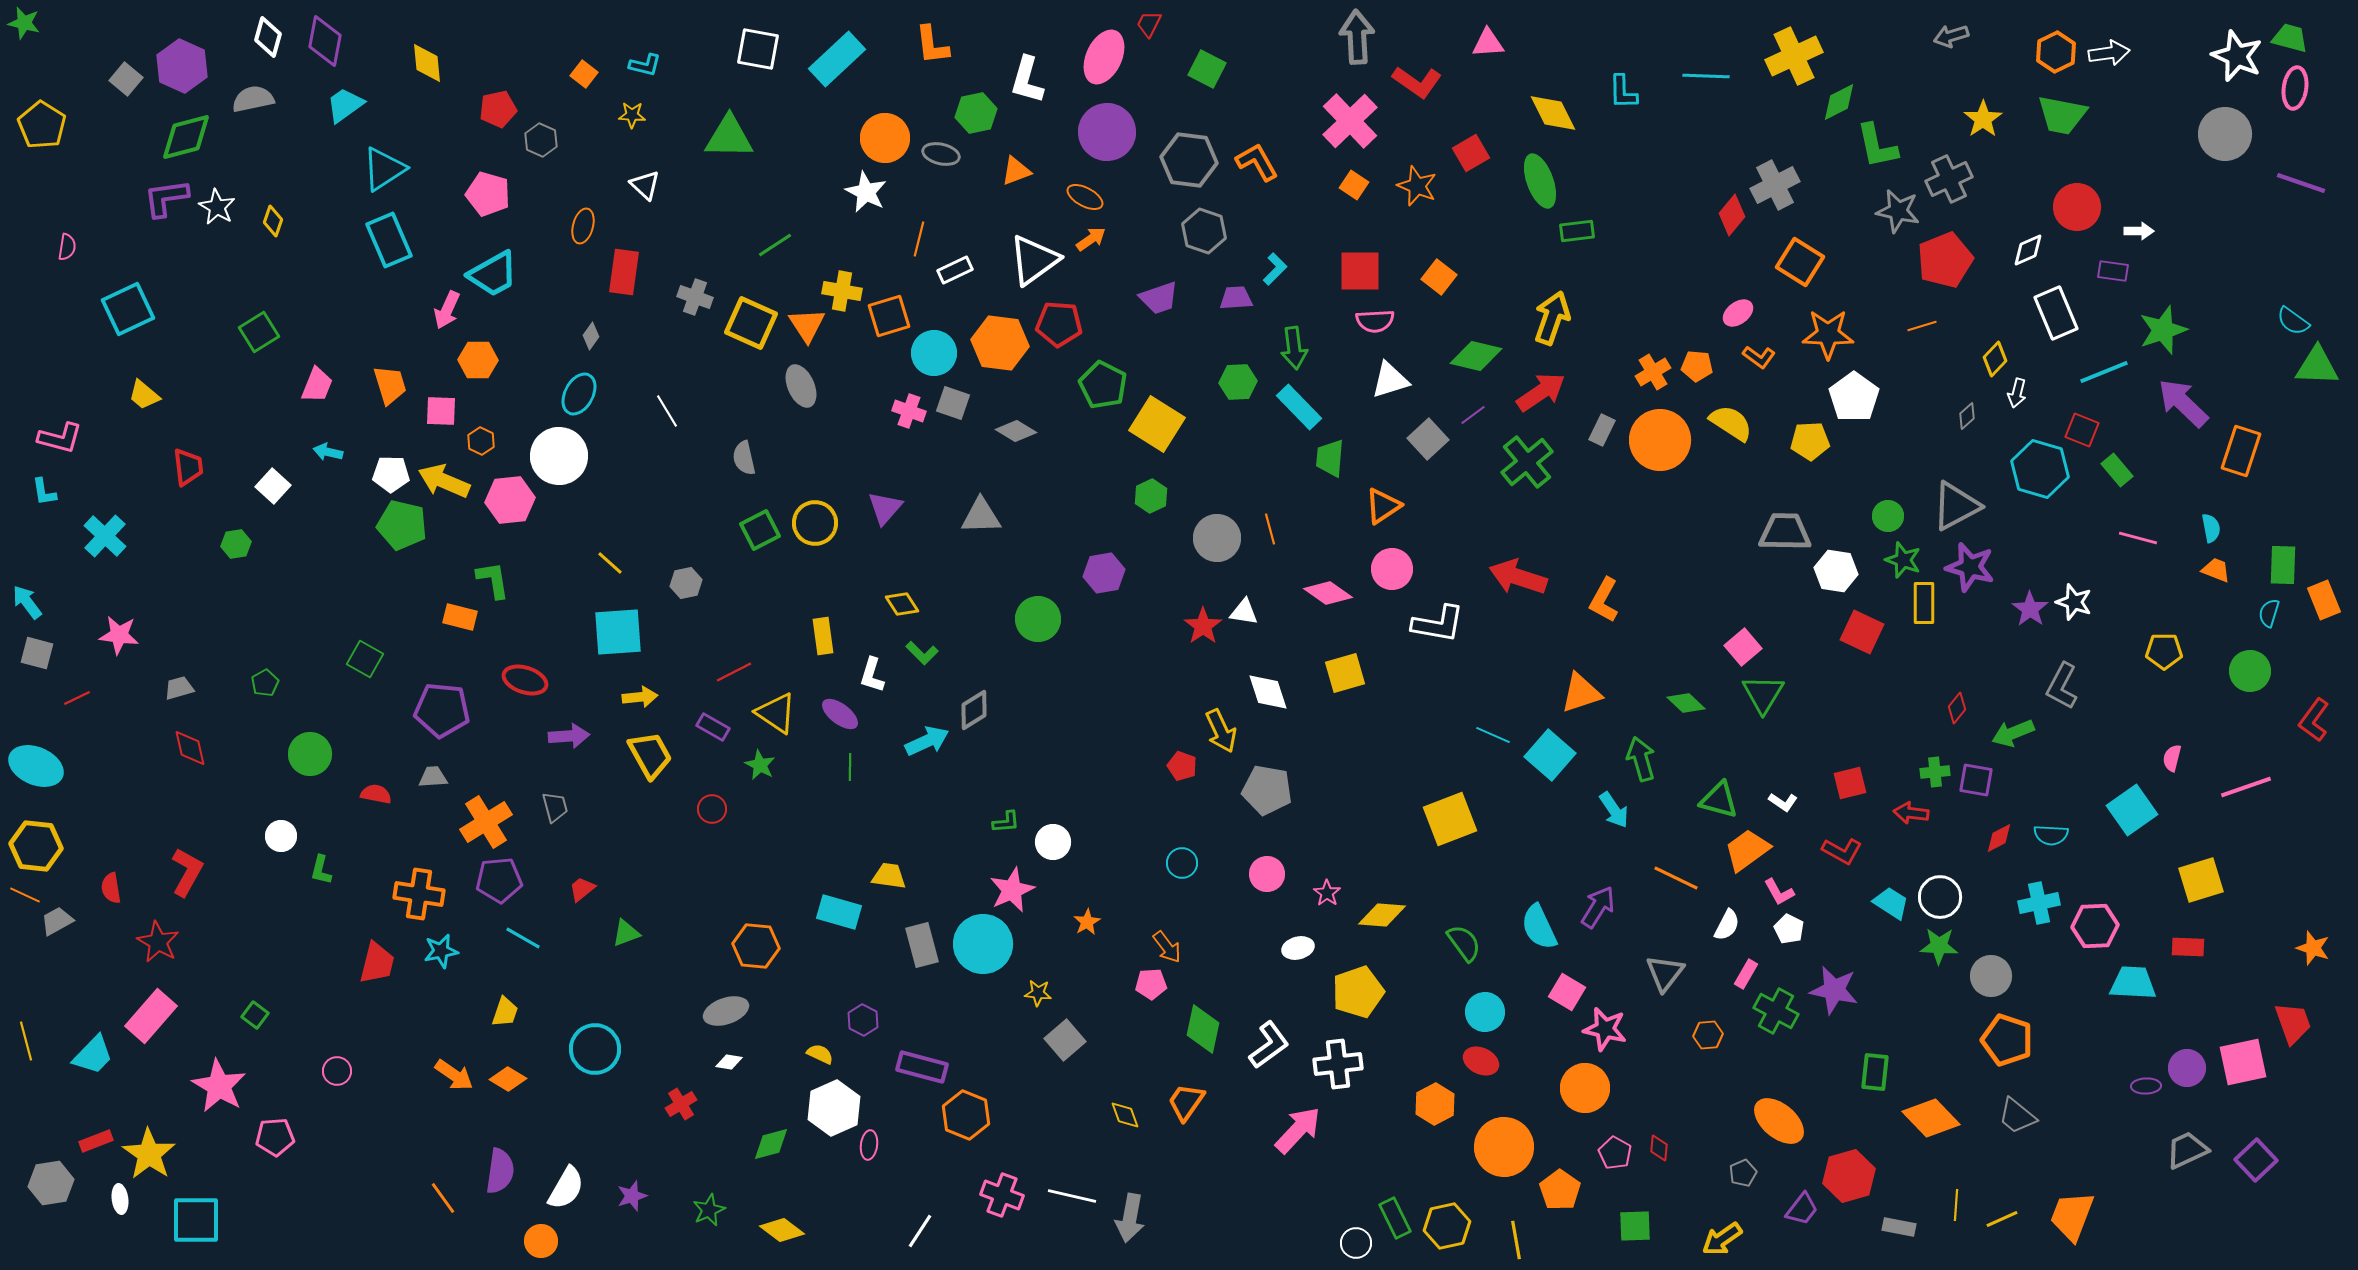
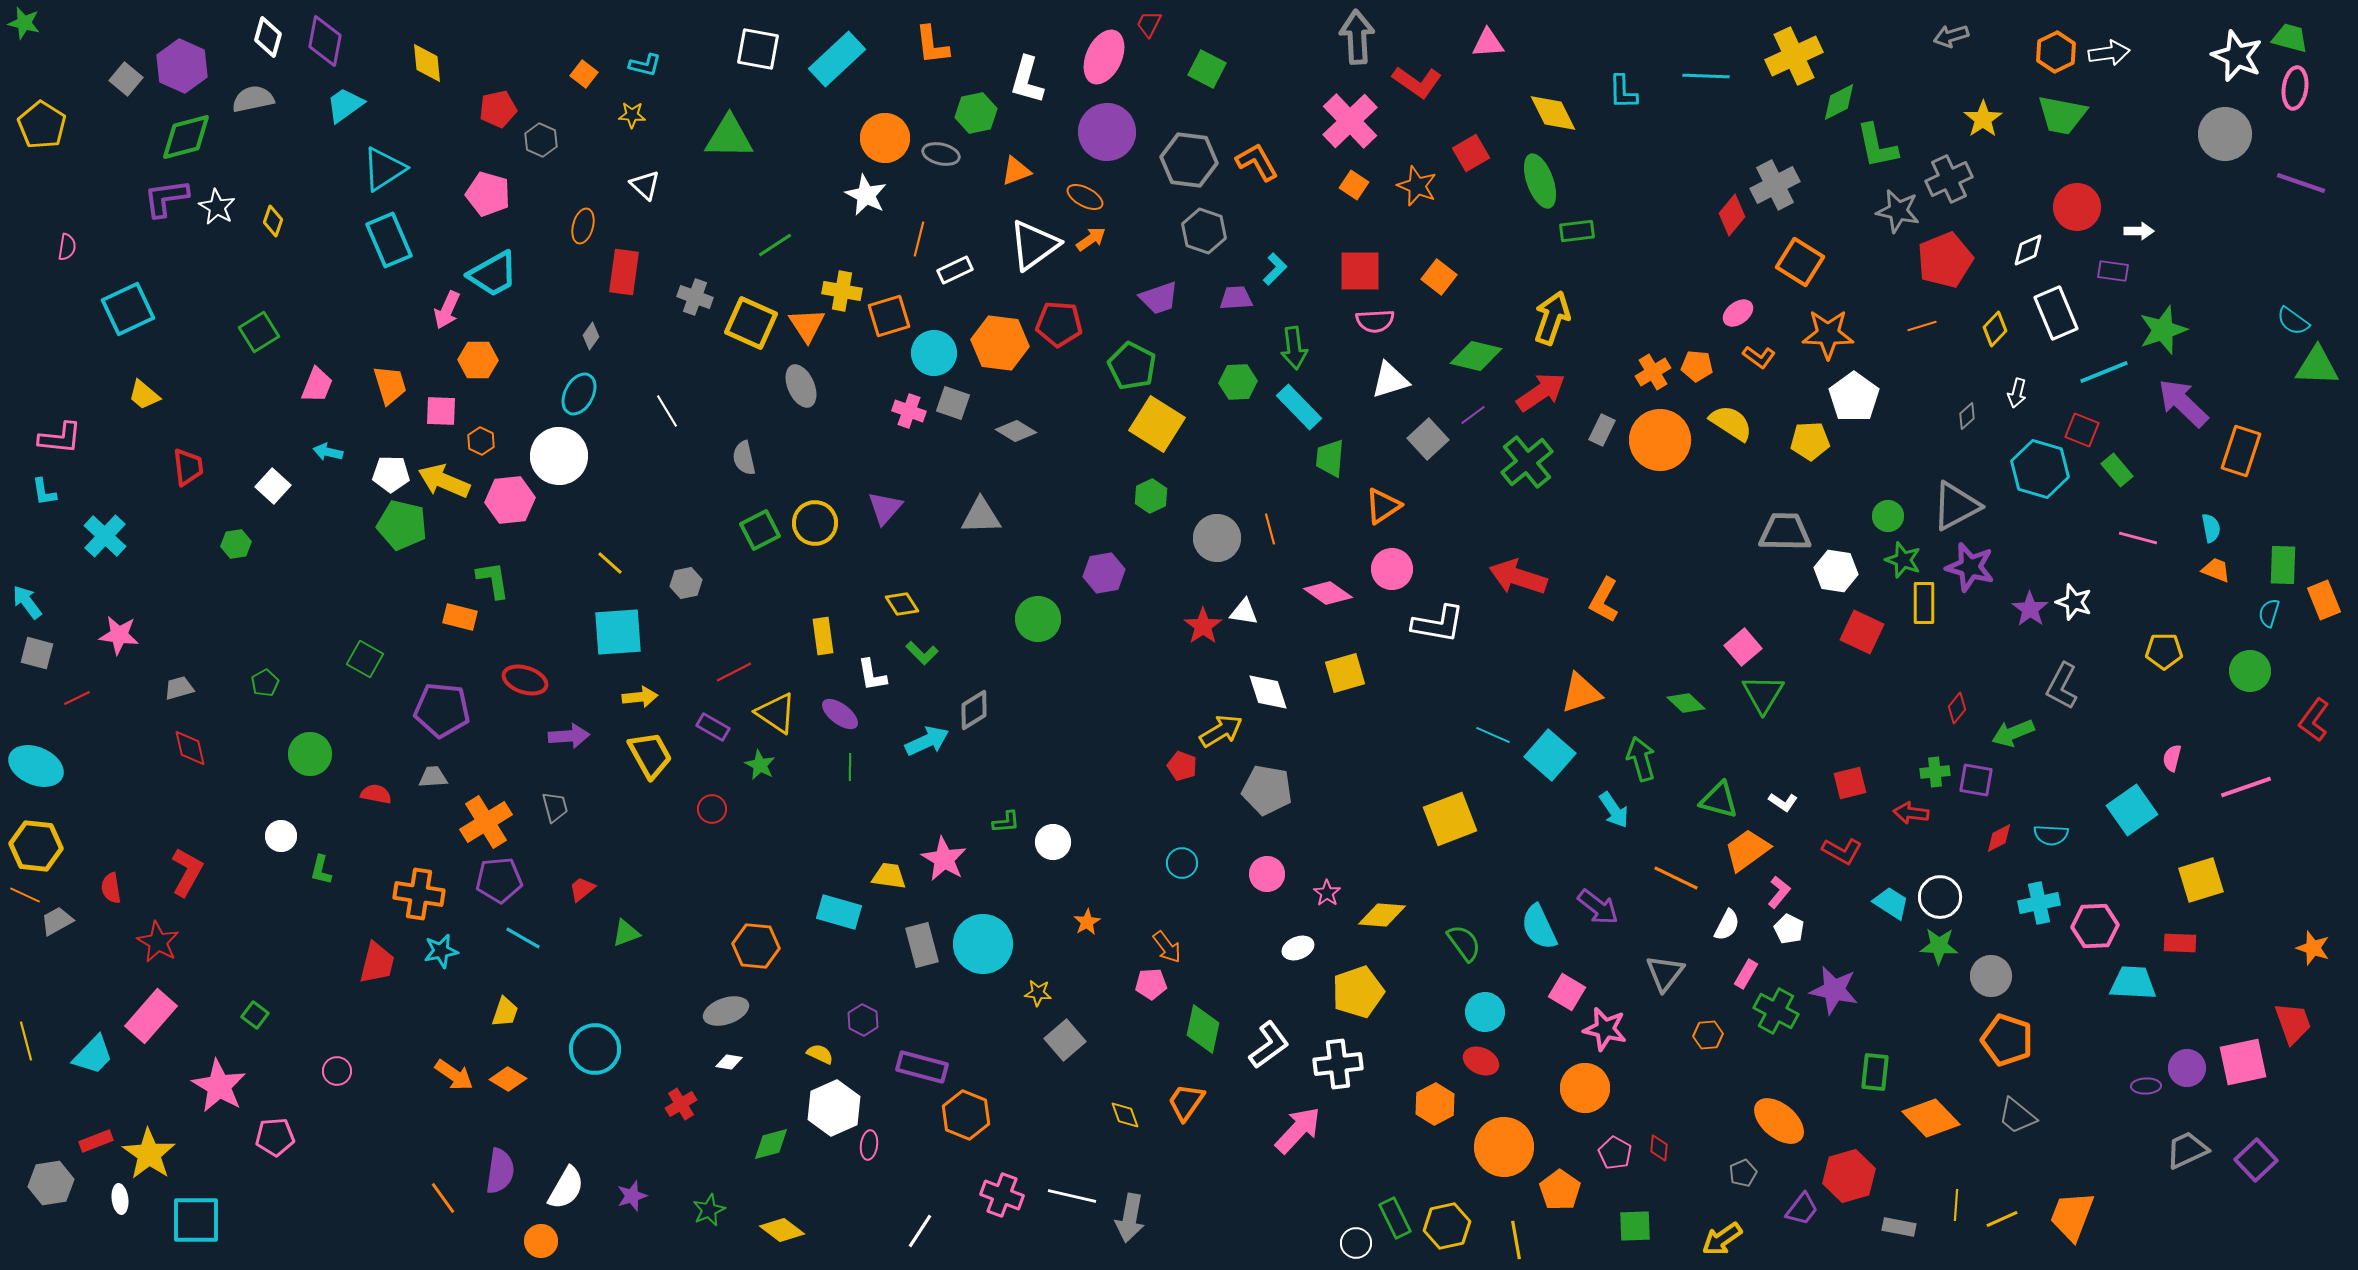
white star at (866, 192): moved 3 px down
white triangle at (1034, 260): moved 15 px up
yellow diamond at (1995, 359): moved 30 px up
green pentagon at (1103, 385): moved 29 px right, 19 px up
pink L-shape at (60, 438): rotated 9 degrees counterclockwise
white L-shape at (872, 675): rotated 27 degrees counterclockwise
yellow arrow at (1221, 731): rotated 96 degrees counterclockwise
pink star at (1012, 890): moved 68 px left, 31 px up; rotated 18 degrees counterclockwise
pink L-shape at (1779, 892): rotated 112 degrees counterclockwise
purple arrow at (1598, 907): rotated 96 degrees clockwise
red rectangle at (2188, 947): moved 8 px left, 4 px up
white ellipse at (1298, 948): rotated 8 degrees counterclockwise
